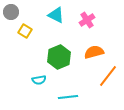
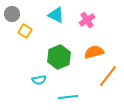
gray circle: moved 1 px right, 2 px down
